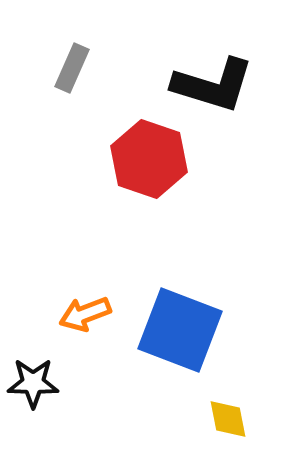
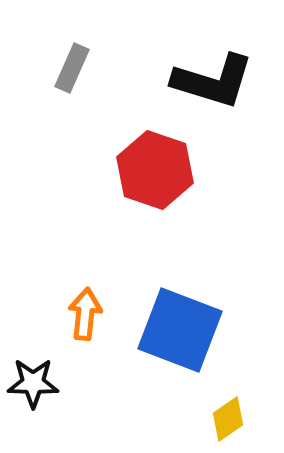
black L-shape: moved 4 px up
red hexagon: moved 6 px right, 11 px down
orange arrow: rotated 117 degrees clockwise
yellow diamond: rotated 66 degrees clockwise
